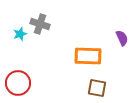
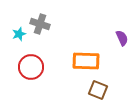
cyan star: moved 1 px left
orange rectangle: moved 2 px left, 5 px down
red circle: moved 13 px right, 16 px up
brown square: moved 1 px right, 2 px down; rotated 12 degrees clockwise
